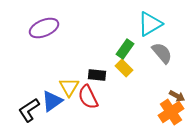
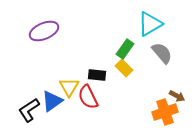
purple ellipse: moved 3 px down
orange cross: moved 6 px left; rotated 15 degrees clockwise
